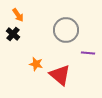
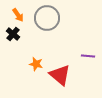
gray circle: moved 19 px left, 12 px up
purple line: moved 3 px down
